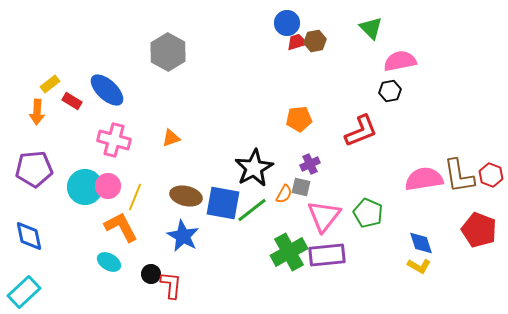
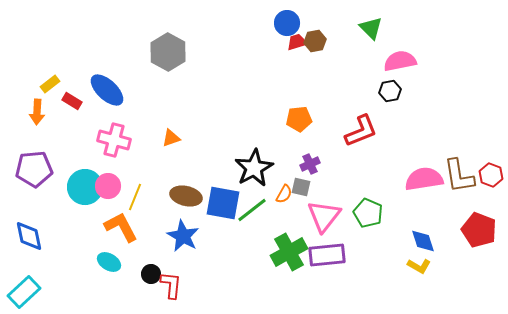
blue diamond at (421, 243): moved 2 px right, 2 px up
